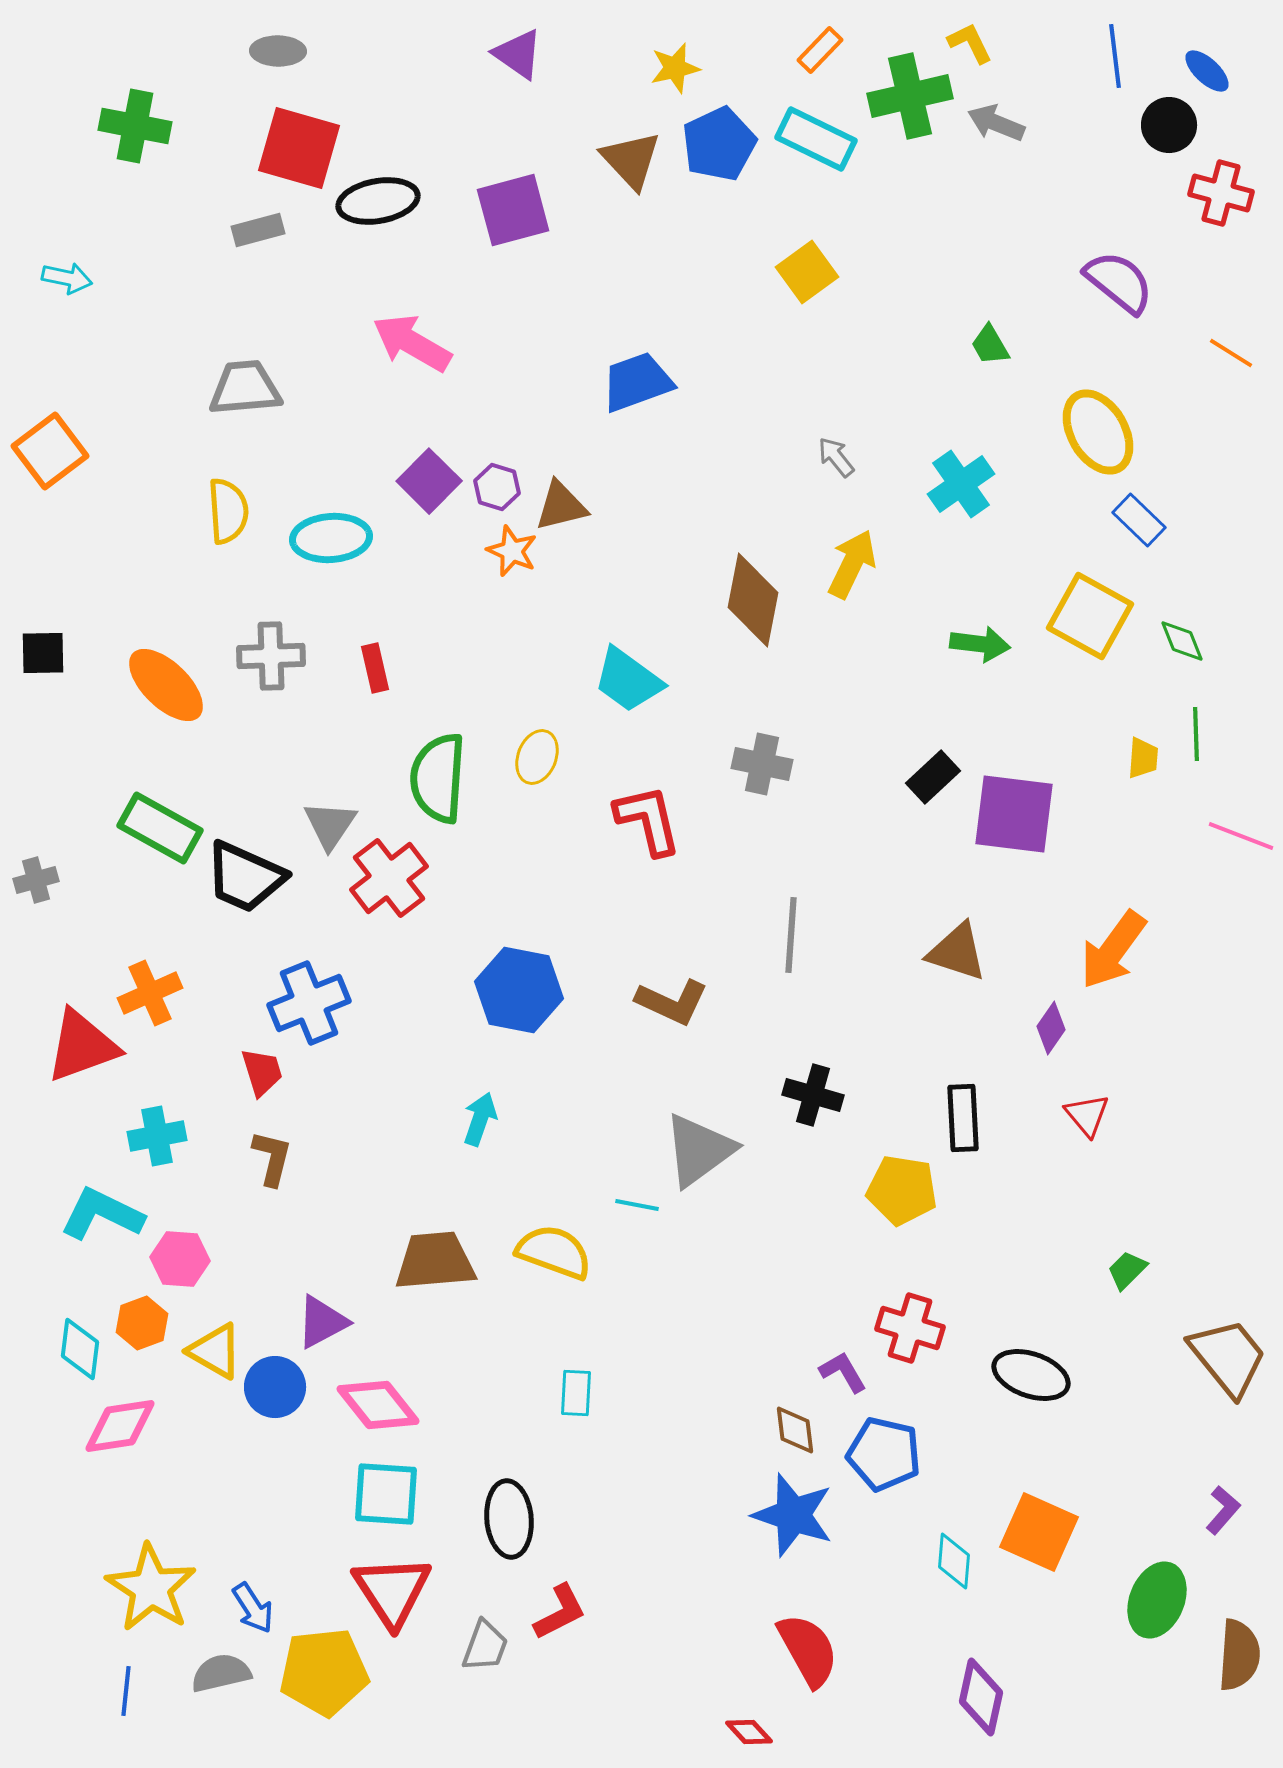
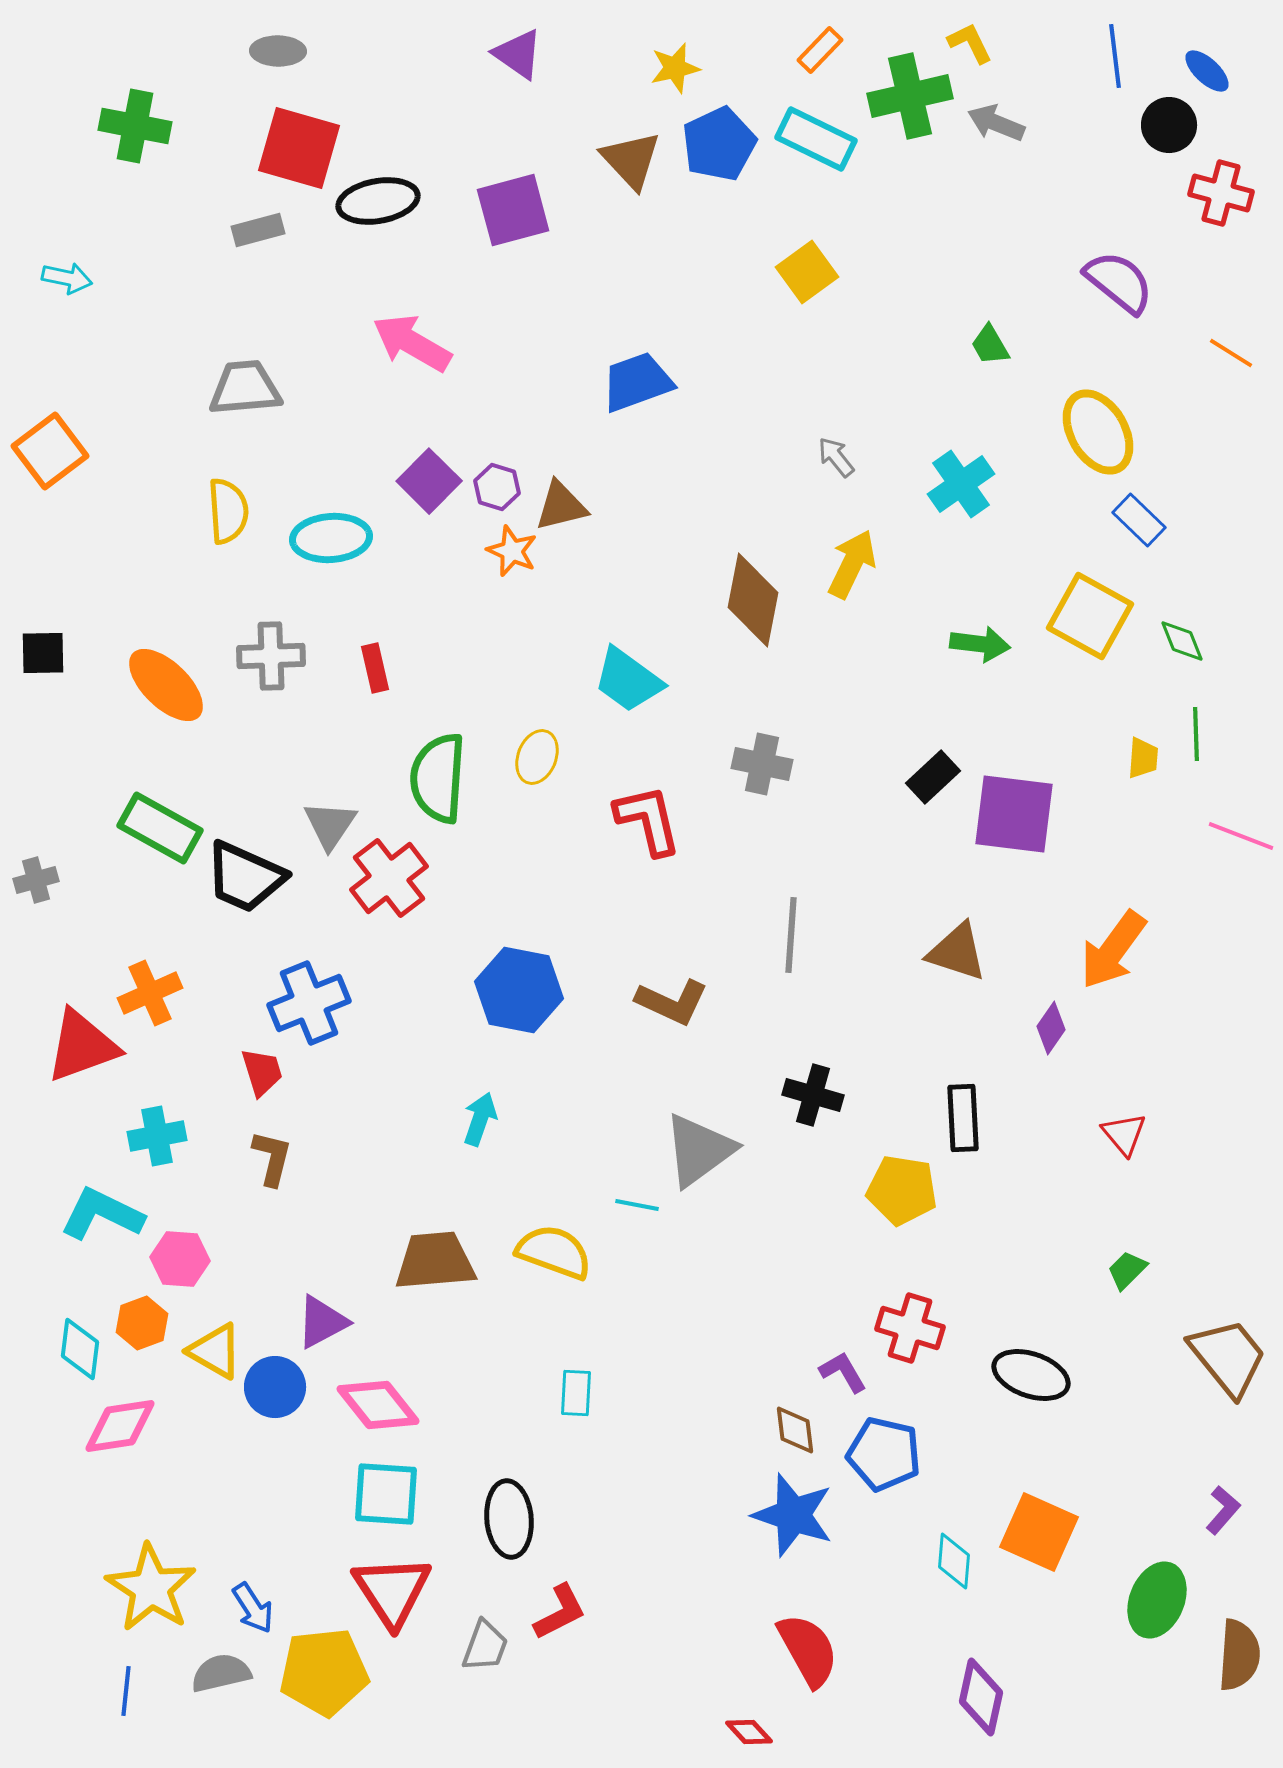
red triangle at (1087, 1115): moved 37 px right, 19 px down
